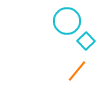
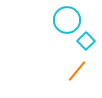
cyan circle: moved 1 px up
